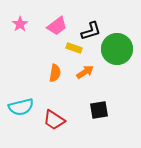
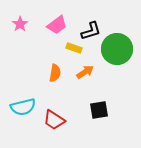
pink trapezoid: moved 1 px up
cyan semicircle: moved 2 px right
